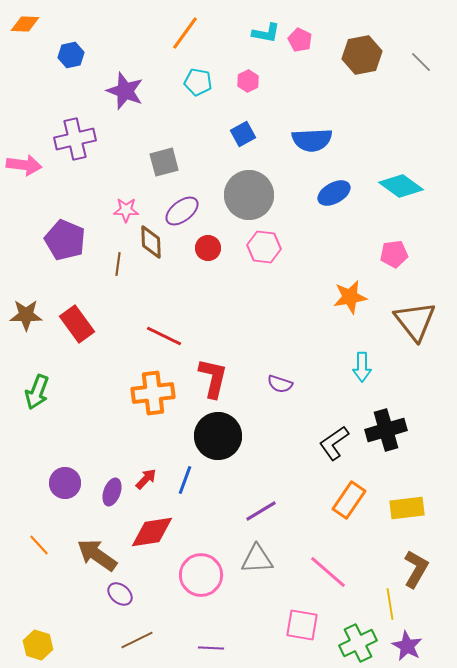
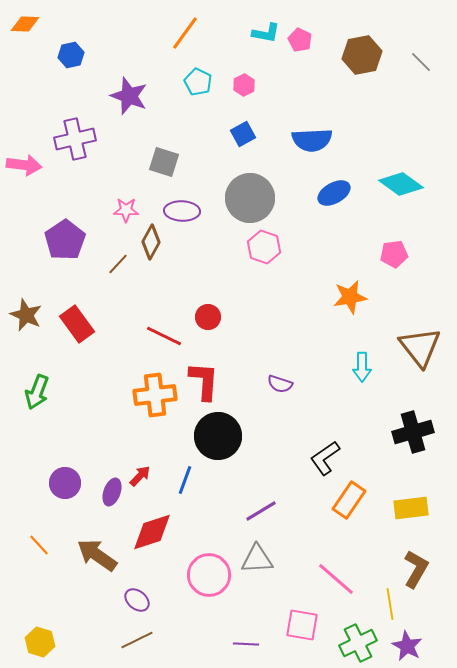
pink hexagon at (248, 81): moved 4 px left, 4 px down
cyan pentagon at (198, 82): rotated 16 degrees clockwise
purple star at (125, 91): moved 4 px right, 5 px down
gray square at (164, 162): rotated 32 degrees clockwise
cyan diamond at (401, 186): moved 2 px up
gray circle at (249, 195): moved 1 px right, 3 px down
purple ellipse at (182, 211): rotated 40 degrees clockwise
purple pentagon at (65, 240): rotated 15 degrees clockwise
brown diamond at (151, 242): rotated 32 degrees clockwise
pink hexagon at (264, 247): rotated 12 degrees clockwise
red circle at (208, 248): moved 69 px down
brown line at (118, 264): rotated 35 degrees clockwise
brown star at (26, 315): rotated 24 degrees clockwise
brown triangle at (415, 321): moved 5 px right, 26 px down
red L-shape at (213, 378): moved 9 px left, 3 px down; rotated 9 degrees counterclockwise
orange cross at (153, 393): moved 2 px right, 2 px down
black cross at (386, 430): moved 27 px right, 2 px down
black L-shape at (334, 443): moved 9 px left, 15 px down
red arrow at (146, 479): moved 6 px left, 3 px up
yellow rectangle at (407, 508): moved 4 px right
red diamond at (152, 532): rotated 9 degrees counterclockwise
pink line at (328, 572): moved 8 px right, 7 px down
pink circle at (201, 575): moved 8 px right
purple ellipse at (120, 594): moved 17 px right, 6 px down
yellow hexagon at (38, 645): moved 2 px right, 3 px up
purple line at (211, 648): moved 35 px right, 4 px up
